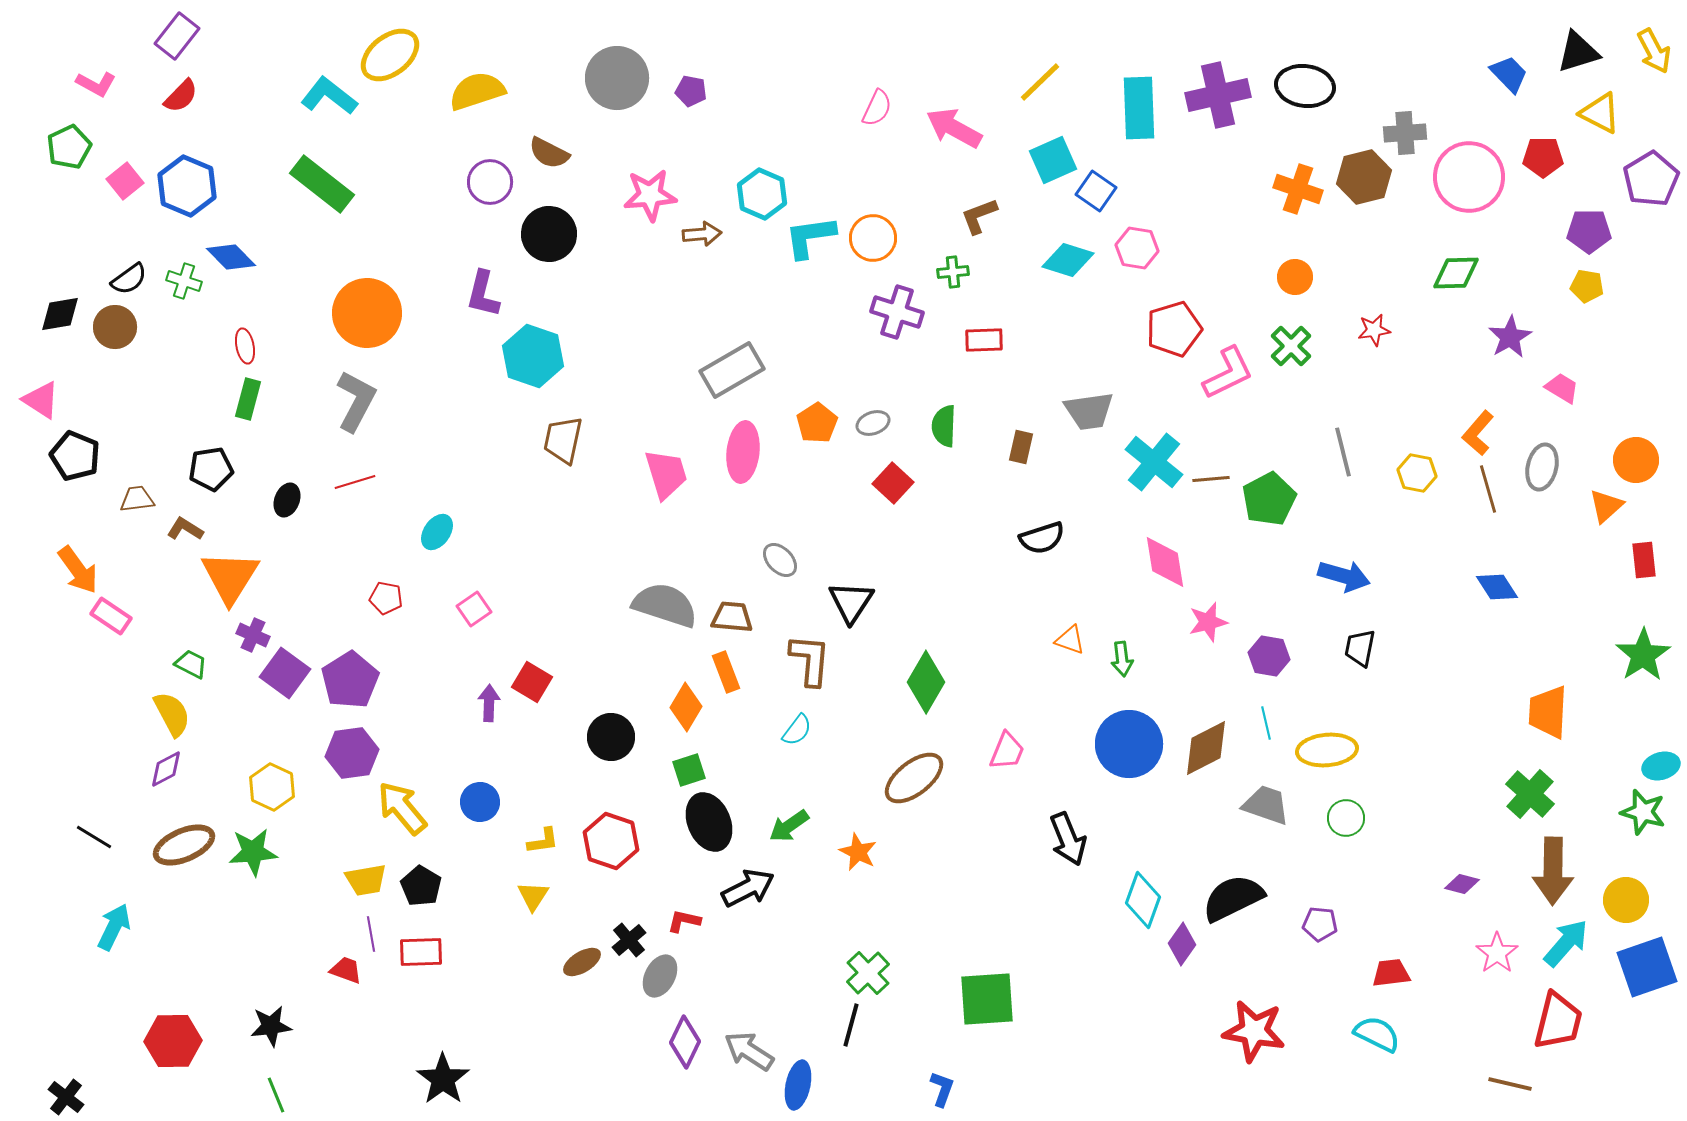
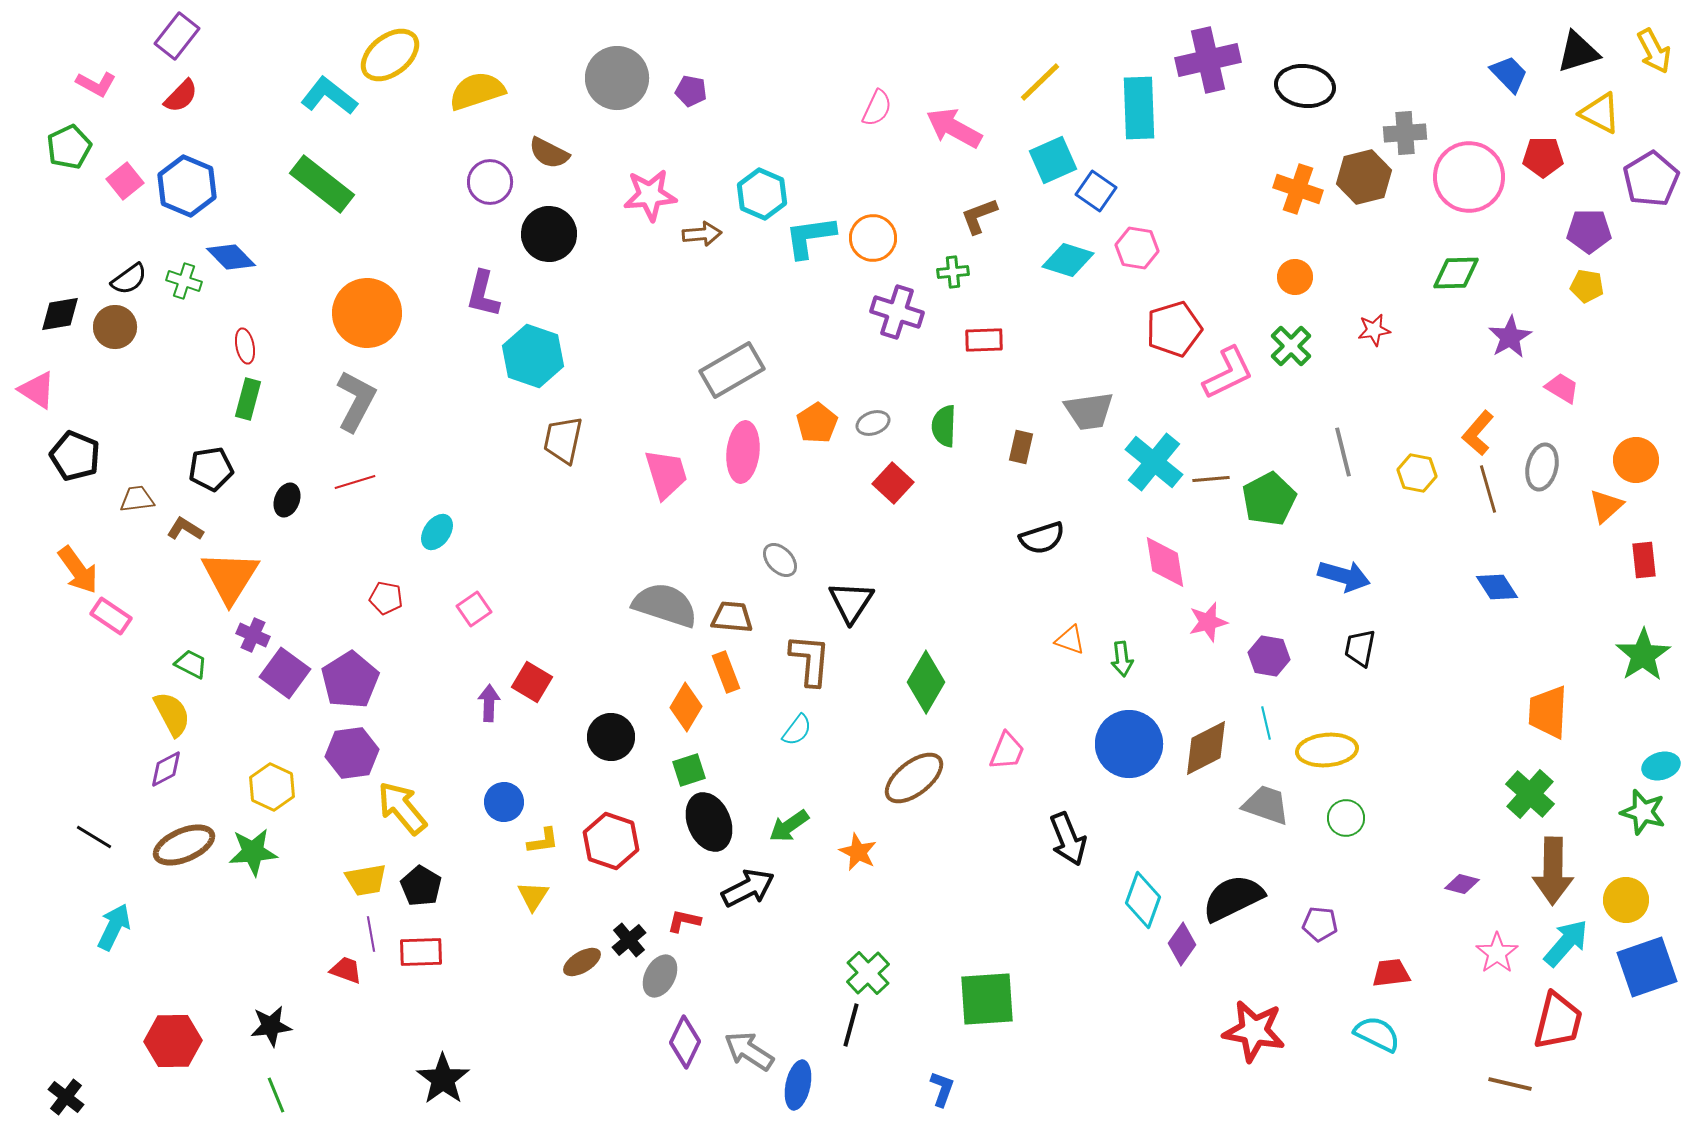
purple cross at (1218, 95): moved 10 px left, 35 px up
pink triangle at (41, 400): moved 4 px left, 10 px up
blue circle at (480, 802): moved 24 px right
